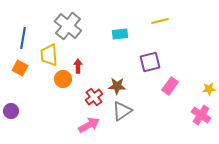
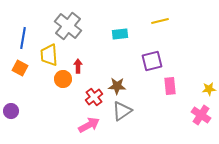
purple square: moved 2 px right, 1 px up
pink rectangle: rotated 42 degrees counterclockwise
